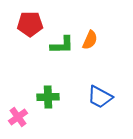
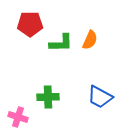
green L-shape: moved 1 px left, 2 px up
pink cross: rotated 36 degrees counterclockwise
